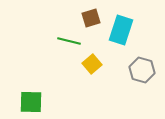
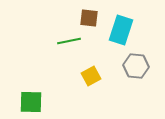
brown square: moved 2 px left; rotated 24 degrees clockwise
green line: rotated 25 degrees counterclockwise
yellow square: moved 1 px left, 12 px down; rotated 12 degrees clockwise
gray hexagon: moved 6 px left, 4 px up; rotated 10 degrees counterclockwise
